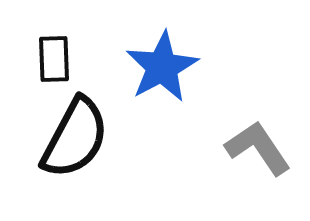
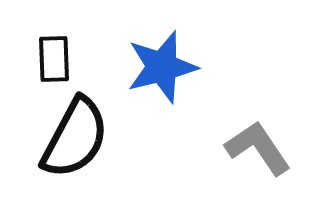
blue star: rotated 14 degrees clockwise
